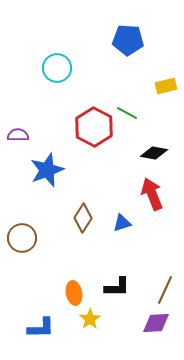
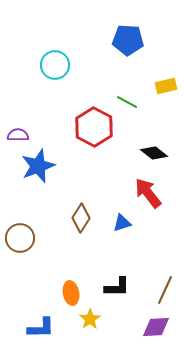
cyan circle: moved 2 px left, 3 px up
green line: moved 11 px up
black diamond: rotated 28 degrees clockwise
blue star: moved 9 px left, 4 px up
red arrow: moved 4 px left, 1 px up; rotated 16 degrees counterclockwise
brown diamond: moved 2 px left
brown circle: moved 2 px left
orange ellipse: moved 3 px left
purple diamond: moved 4 px down
